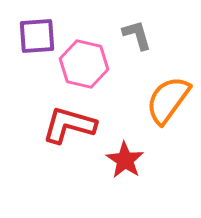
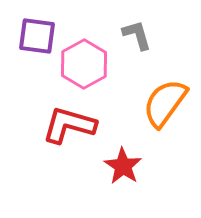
purple square: rotated 12 degrees clockwise
pink hexagon: rotated 18 degrees clockwise
orange semicircle: moved 3 px left, 3 px down
red star: moved 2 px left, 6 px down
